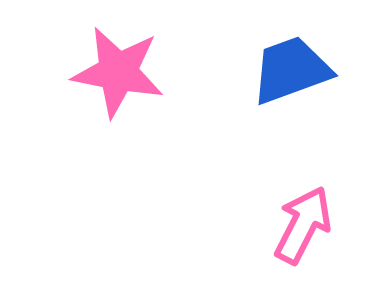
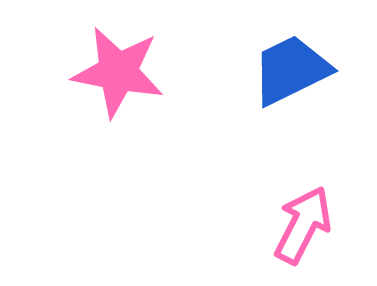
blue trapezoid: rotated 6 degrees counterclockwise
